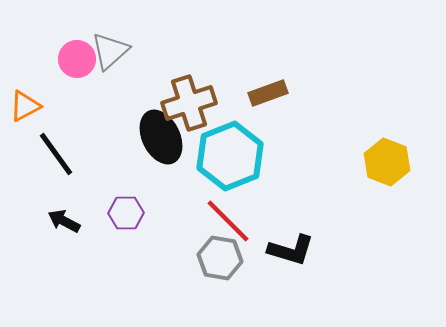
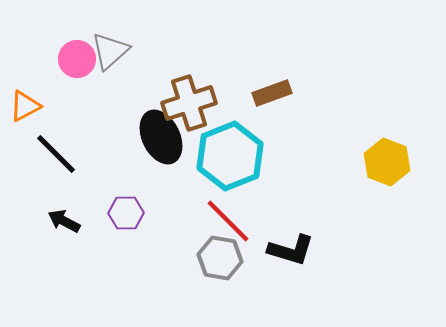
brown rectangle: moved 4 px right
black line: rotated 9 degrees counterclockwise
